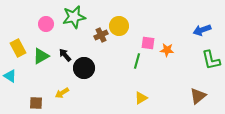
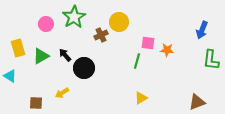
green star: rotated 20 degrees counterclockwise
yellow circle: moved 4 px up
blue arrow: rotated 48 degrees counterclockwise
yellow rectangle: rotated 12 degrees clockwise
green L-shape: rotated 20 degrees clockwise
brown triangle: moved 1 px left, 6 px down; rotated 18 degrees clockwise
